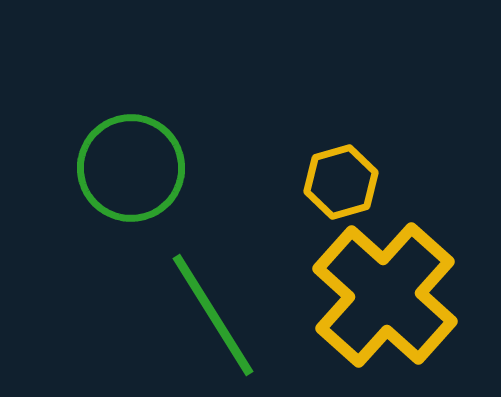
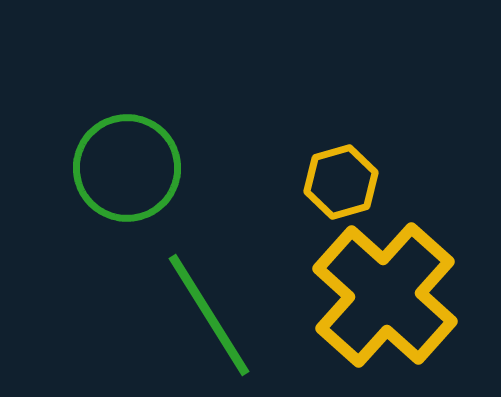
green circle: moved 4 px left
green line: moved 4 px left
